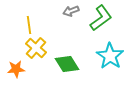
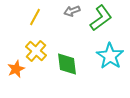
gray arrow: moved 1 px right
yellow line: moved 6 px right, 8 px up; rotated 36 degrees clockwise
yellow cross: moved 3 px down
green diamond: rotated 25 degrees clockwise
orange star: rotated 18 degrees counterclockwise
